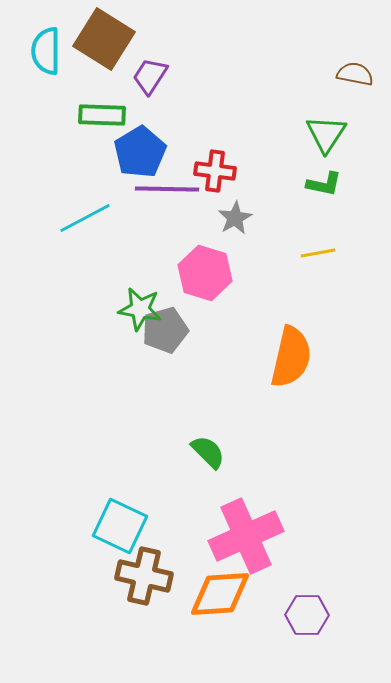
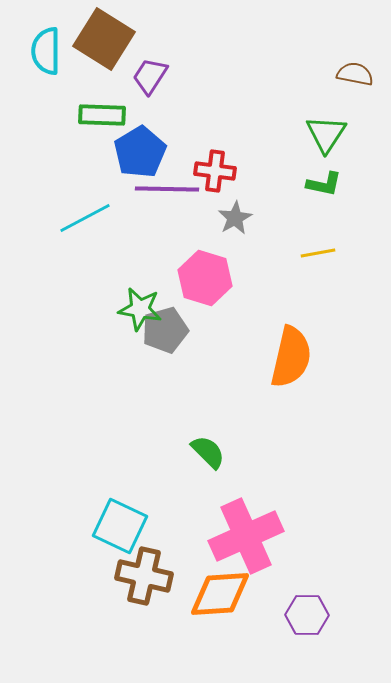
pink hexagon: moved 5 px down
